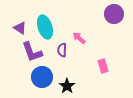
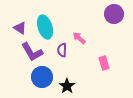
purple L-shape: rotated 10 degrees counterclockwise
pink rectangle: moved 1 px right, 3 px up
